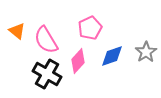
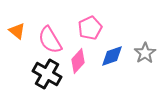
pink semicircle: moved 4 px right
gray star: moved 1 px left, 1 px down
